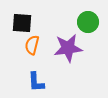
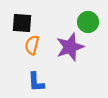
purple star: moved 2 px right, 1 px up; rotated 12 degrees counterclockwise
